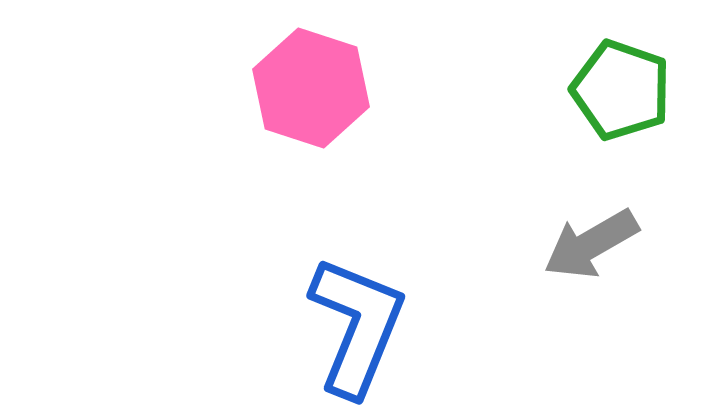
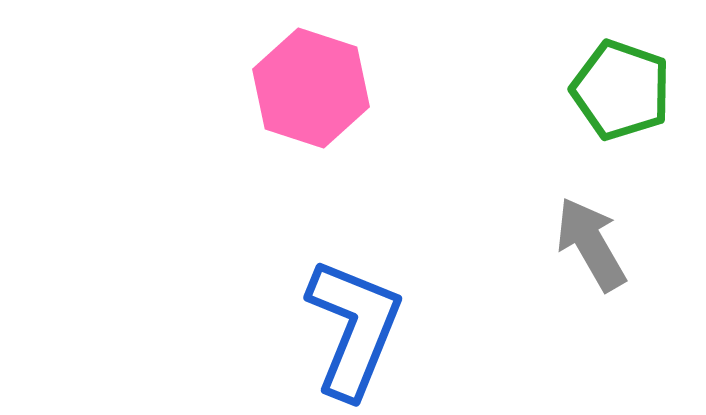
gray arrow: rotated 90 degrees clockwise
blue L-shape: moved 3 px left, 2 px down
